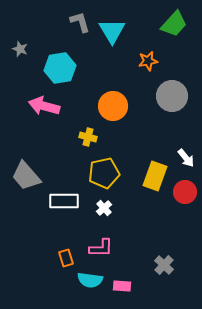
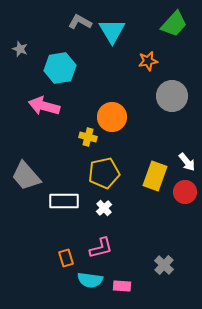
gray L-shape: rotated 45 degrees counterclockwise
orange circle: moved 1 px left, 11 px down
white arrow: moved 1 px right, 4 px down
pink L-shape: rotated 15 degrees counterclockwise
